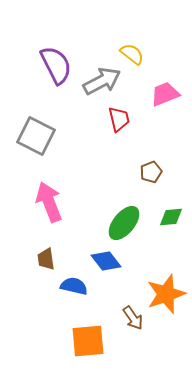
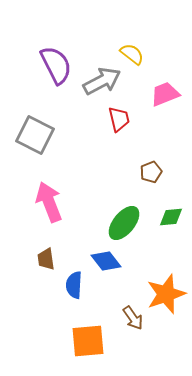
gray square: moved 1 px left, 1 px up
blue semicircle: moved 1 px up; rotated 100 degrees counterclockwise
